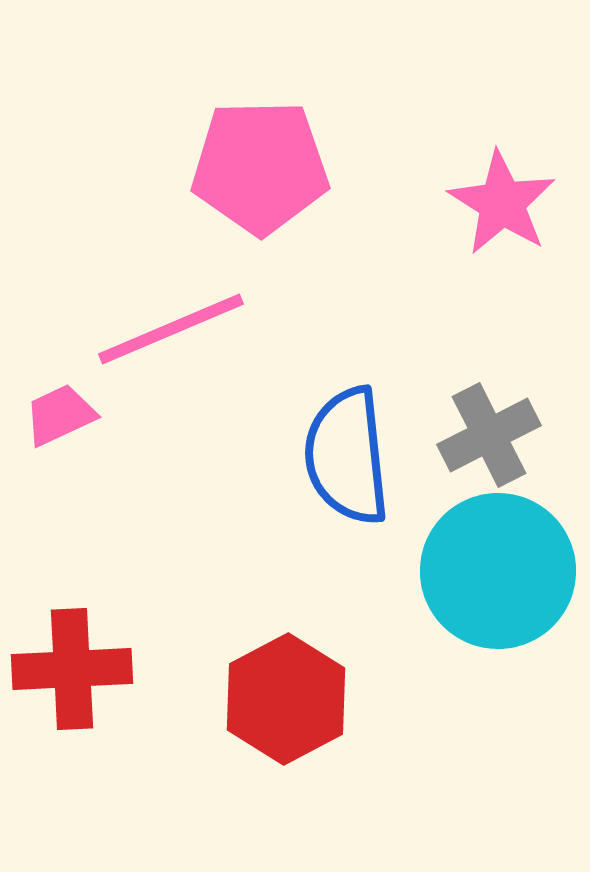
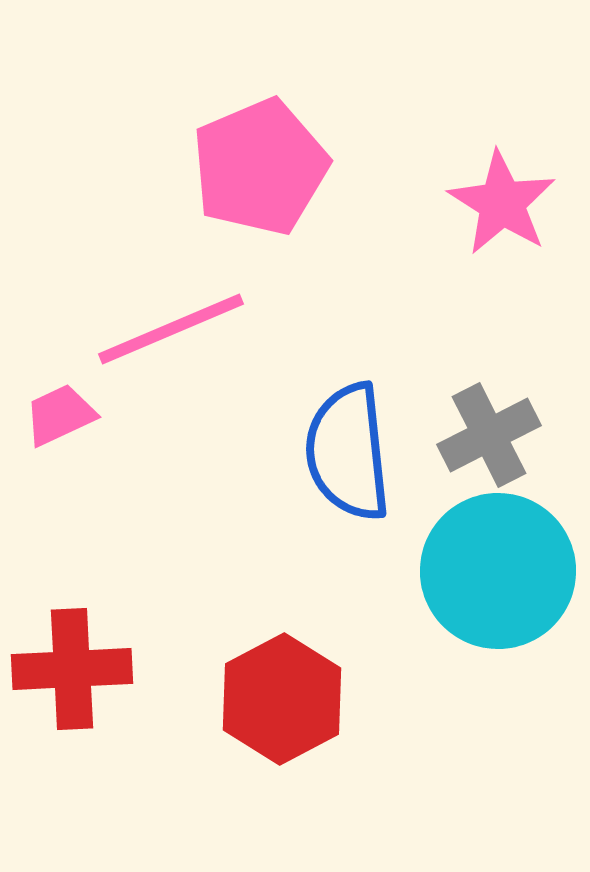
pink pentagon: rotated 22 degrees counterclockwise
blue semicircle: moved 1 px right, 4 px up
red hexagon: moved 4 px left
